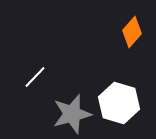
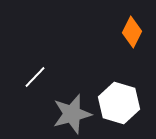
orange diamond: rotated 16 degrees counterclockwise
